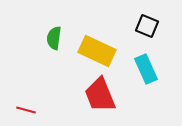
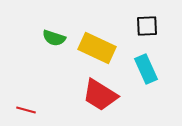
black square: rotated 25 degrees counterclockwise
green semicircle: rotated 80 degrees counterclockwise
yellow rectangle: moved 3 px up
red trapezoid: rotated 36 degrees counterclockwise
